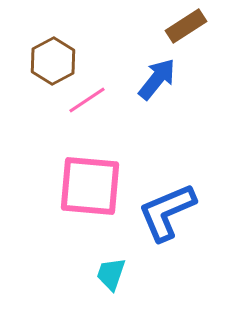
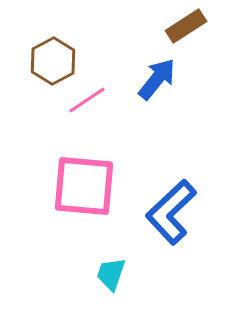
pink square: moved 6 px left
blue L-shape: moved 4 px right; rotated 20 degrees counterclockwise
